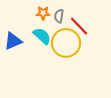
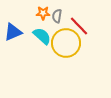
gray semicircle: moved 2 px left
blue triangle: moved 9 px up
